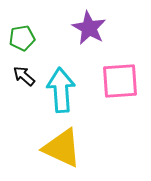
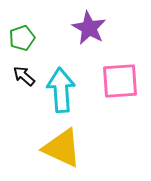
green pentagon: rotated 10 degrees counterclockwise
